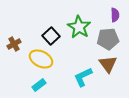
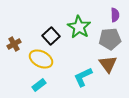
gray pentagon: moved 2 px right
